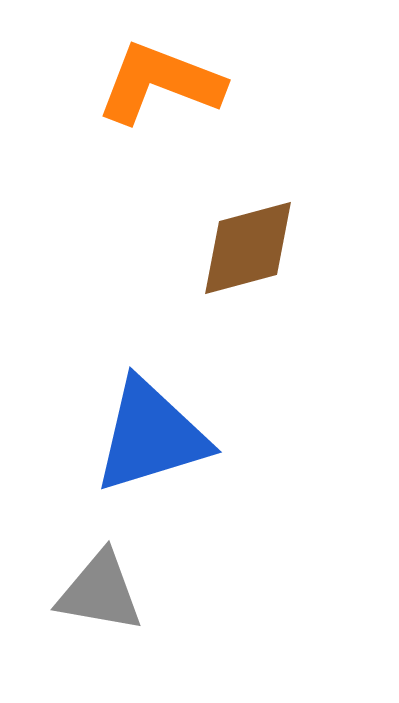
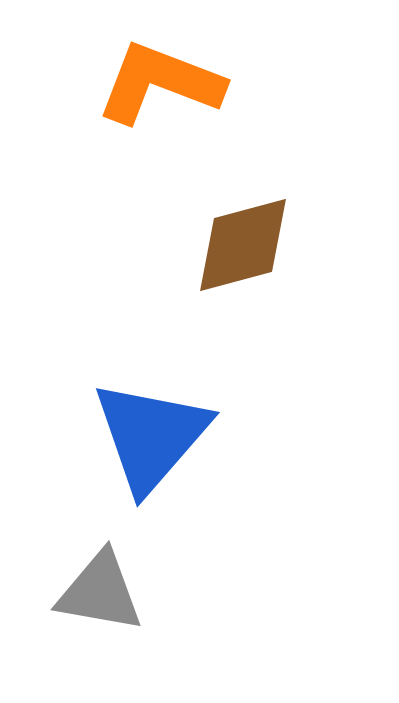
brown diamond: moved 5 px left, 3 px up
blue triangle: rotated 32 degrees counterclockwise
